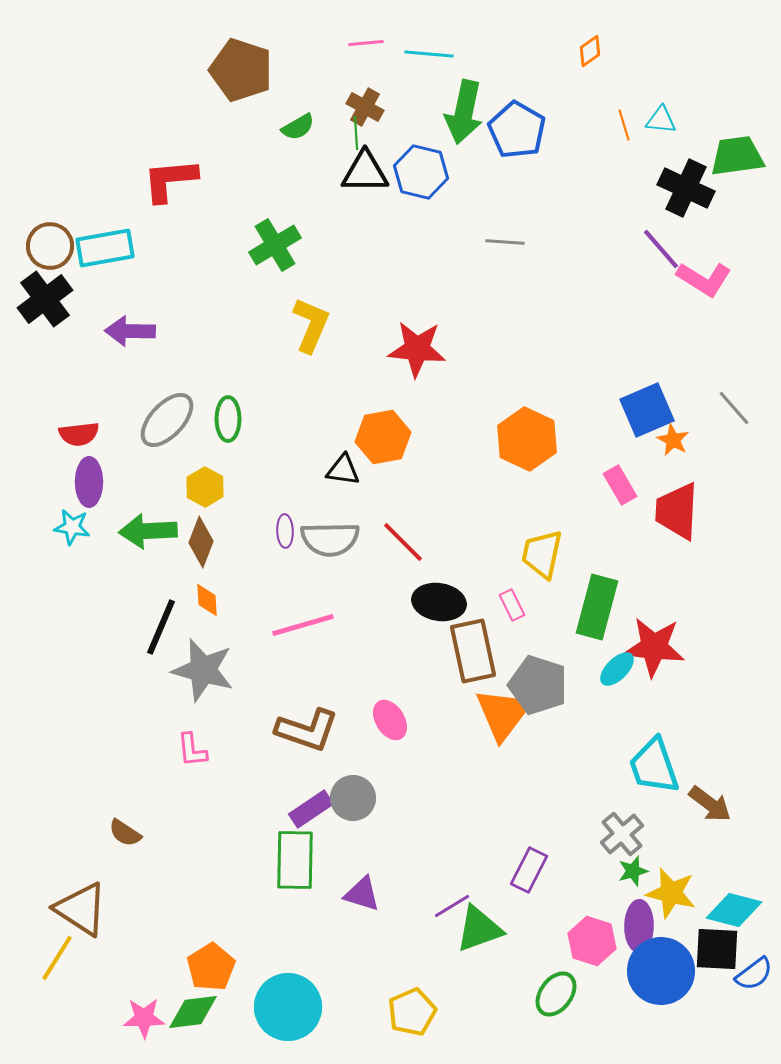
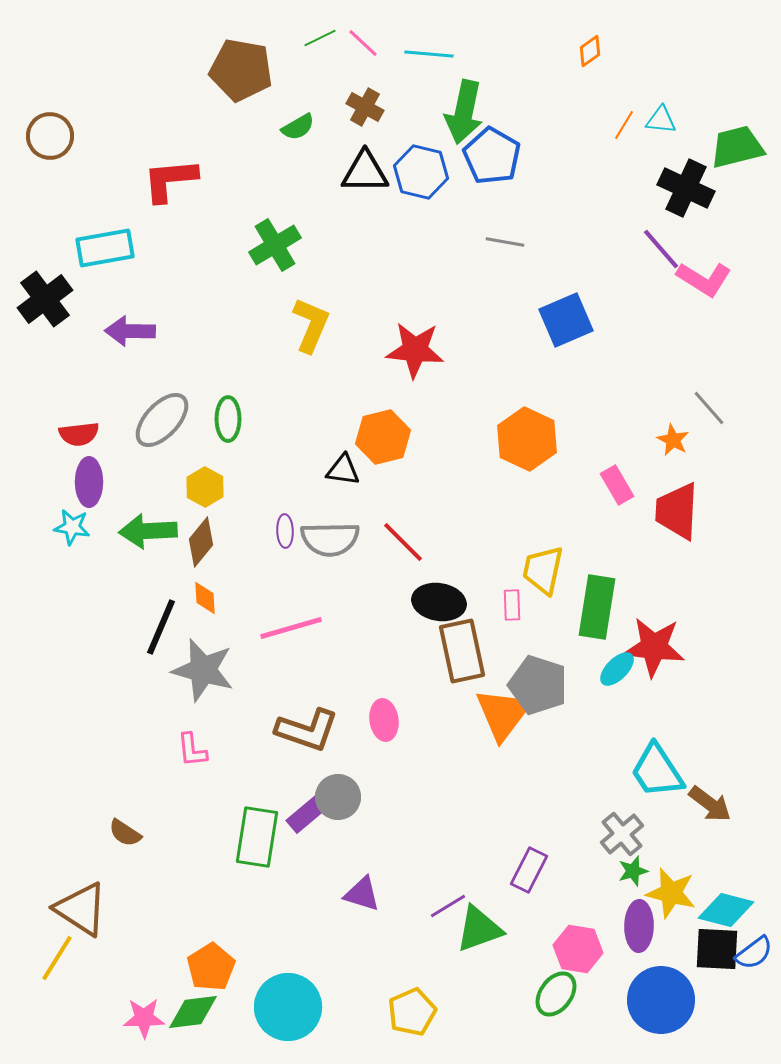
pink line at (366, 43): moved 3 px left; rotated 48 degrees clockwise
brown pentagon at (241, 70): rotated 8 degrees counterclockwise
orange line at (624, 125): rotated 48 degrees clockwise
blue pentagon at (517, 130): moved 25 px left, 26 px down
green line at (356, 133): moved 36 px left, 95 px up; rotated 68 degrees clockwise
green trapezoid at (737, 156): moved 9 px up; rotated 6 degrees counterclockwise
gray line at (505, 242): rotated 6 degrees clockwise
brown circle at (50, 246): moved 110 px up
red star at (417, 349): moved 2 px left, 1 px down
gray line at (734, 408): moved 25 px left
blue square at (647, 410): moved 81 px left, 90 px up
gray ellipse at (167, 420): moved 5 px left
orange hexagon at (383, 437): rotated 4 degrees counterclockwise
pink rectangle at (620, 485): moved 3 px left
brown diamond at (201, 542): rotated 18 degrees clockwise
yellow trapezoid at (542, 554): moved 1 px right, 16 px down
orange diamond at (207, 600): moved 2 px left, 2 px up
pink rectangle at (512, 605): rotated 24 degrees clockwise
green rectangle at (597, 607): rotated 6 degrees counterclockwise
pink line at (303, 625): moved 12 px left, 3 px down
brown rectangle at (473, 651): moved 11 px left
pink ellipse at (390, 720): moved 6 px left; rotated 24 degrees clockwise
cyan trapezoid at (654, 766): moved 3 px right, 5 px down; rotated 14 degrees counterclockwise
gray circle at (353, 798): moved 15 px left, 1 px up
purple rectangle at (311, 809): moved 3 px left, 4 px down; rotated 6 degrees counterclockwise
green rectangle at (295, 860): moved 38 px left, 23 px up; rotated 8 degrees clockwise
purple line at (452, 906): moved 4 px left
cyan diamond at (734, 910): moved 8 px left
pink hexagon at (592, 941): moved 14 px left, 8 px down; rotated 9 degrees counterclockwise
blue circle at (661, 971): moved 29 px down
blue semicircle at (754, 974): moved 21 px up
